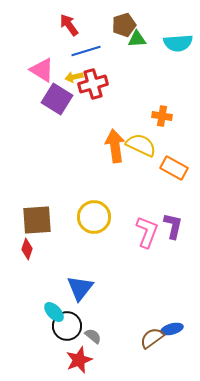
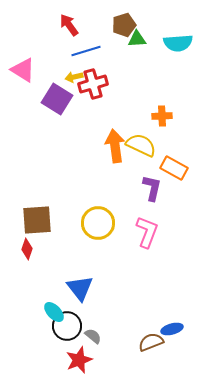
pink triangle: moved 19 px left
orange cross: rotated 12 degrees counterclockwise
yellow circle: moved 4 px right, 6 px down
purple L-shape: moved 21 px left, 38 px up
blue triangle: rotated 16 degrees counterclockwise
brown semicircle: moved 1 px left, 4 px down; rotated 15 degrees clockwise
